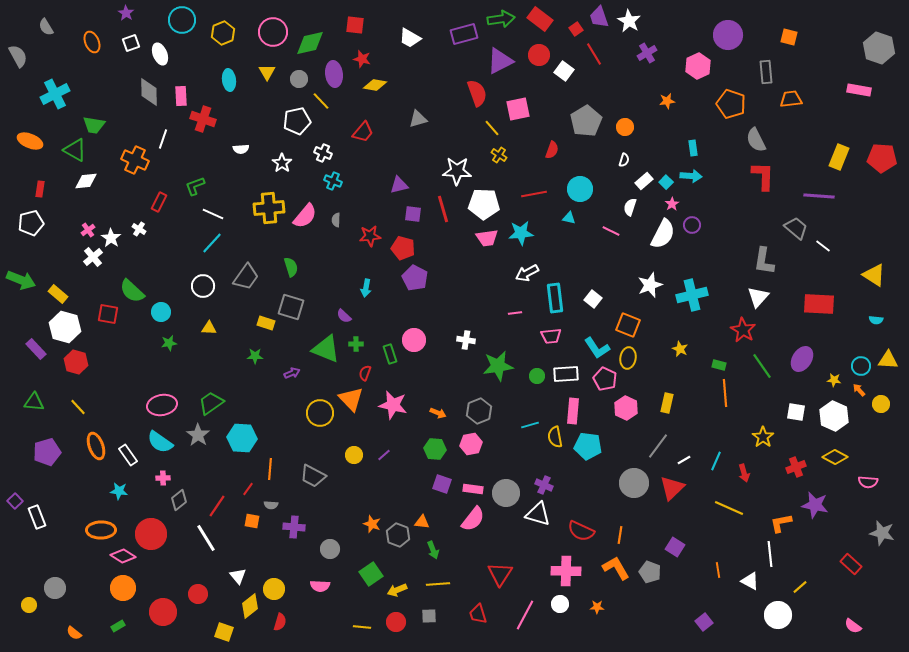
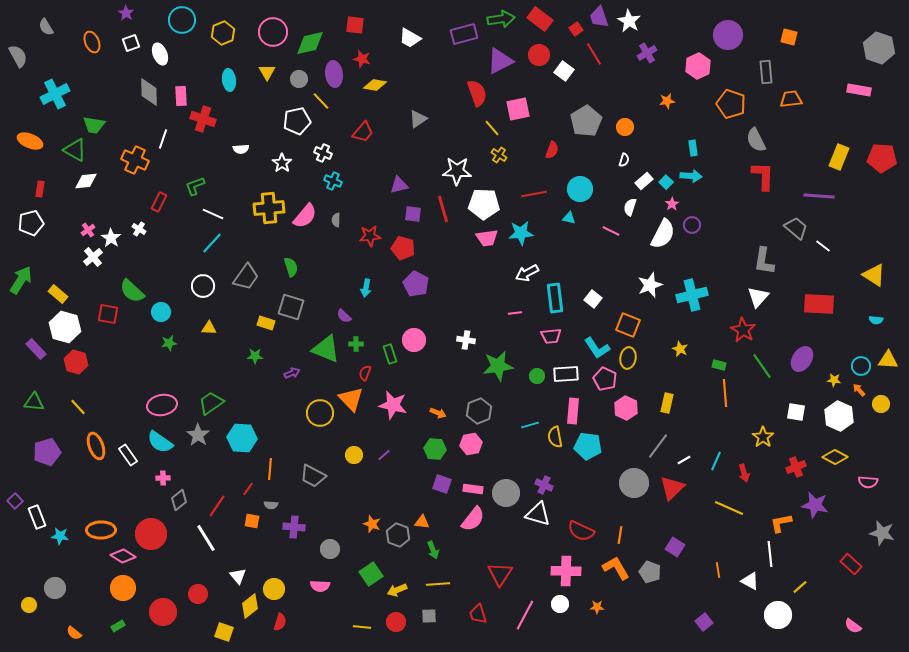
gray triangle at (418, 119): rotated 18 degrees counterclockwise
purple pentagon at (415, 278): moved 1 px right, 6 px down
green arrow at (21, 280): rotated 80 degrees counterclockwise
white hexagon at (834, 416): moved 5 px right
cyan star at (119, 491): moved 59 px left, 45 px down
